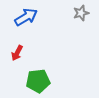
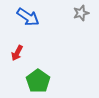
blue arrow: moved 2 px right; rotated 65 degrees clockwise
green pentagon: rotated 30 degrees counterclockwise
